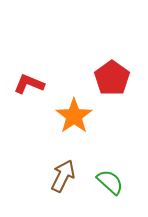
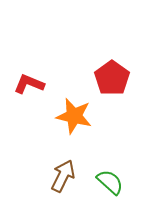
orange star: rotated 24 degrees counterclockwise
